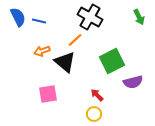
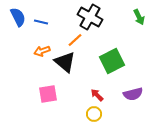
blue line: moved 2 px right, 1 px down
purple semicircle: moved 12 px down
